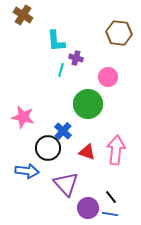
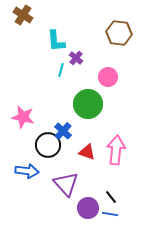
purple cross: rotated 24 degrees clockwise
black circle: moved 3 px up
